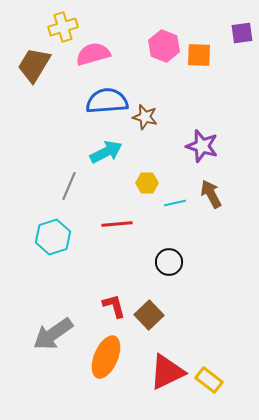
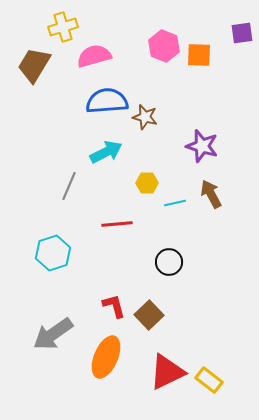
pink semicircle: moved 1 px right, 2 px down
cyan hexagon: moved 16 px down
